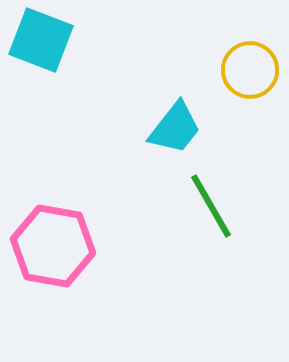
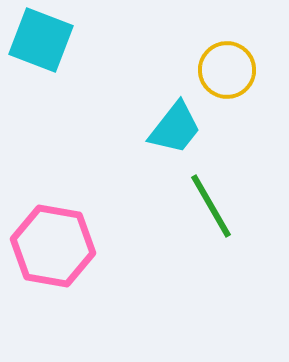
yellow circle: moved 23 px left
